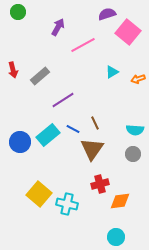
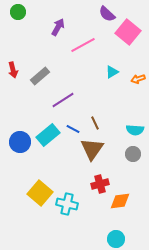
purple semicircle: rotated 120 degrees counterclockwise
yellow square: moved 1 px right, 1 px up
cyan circle: moved 2 px down
